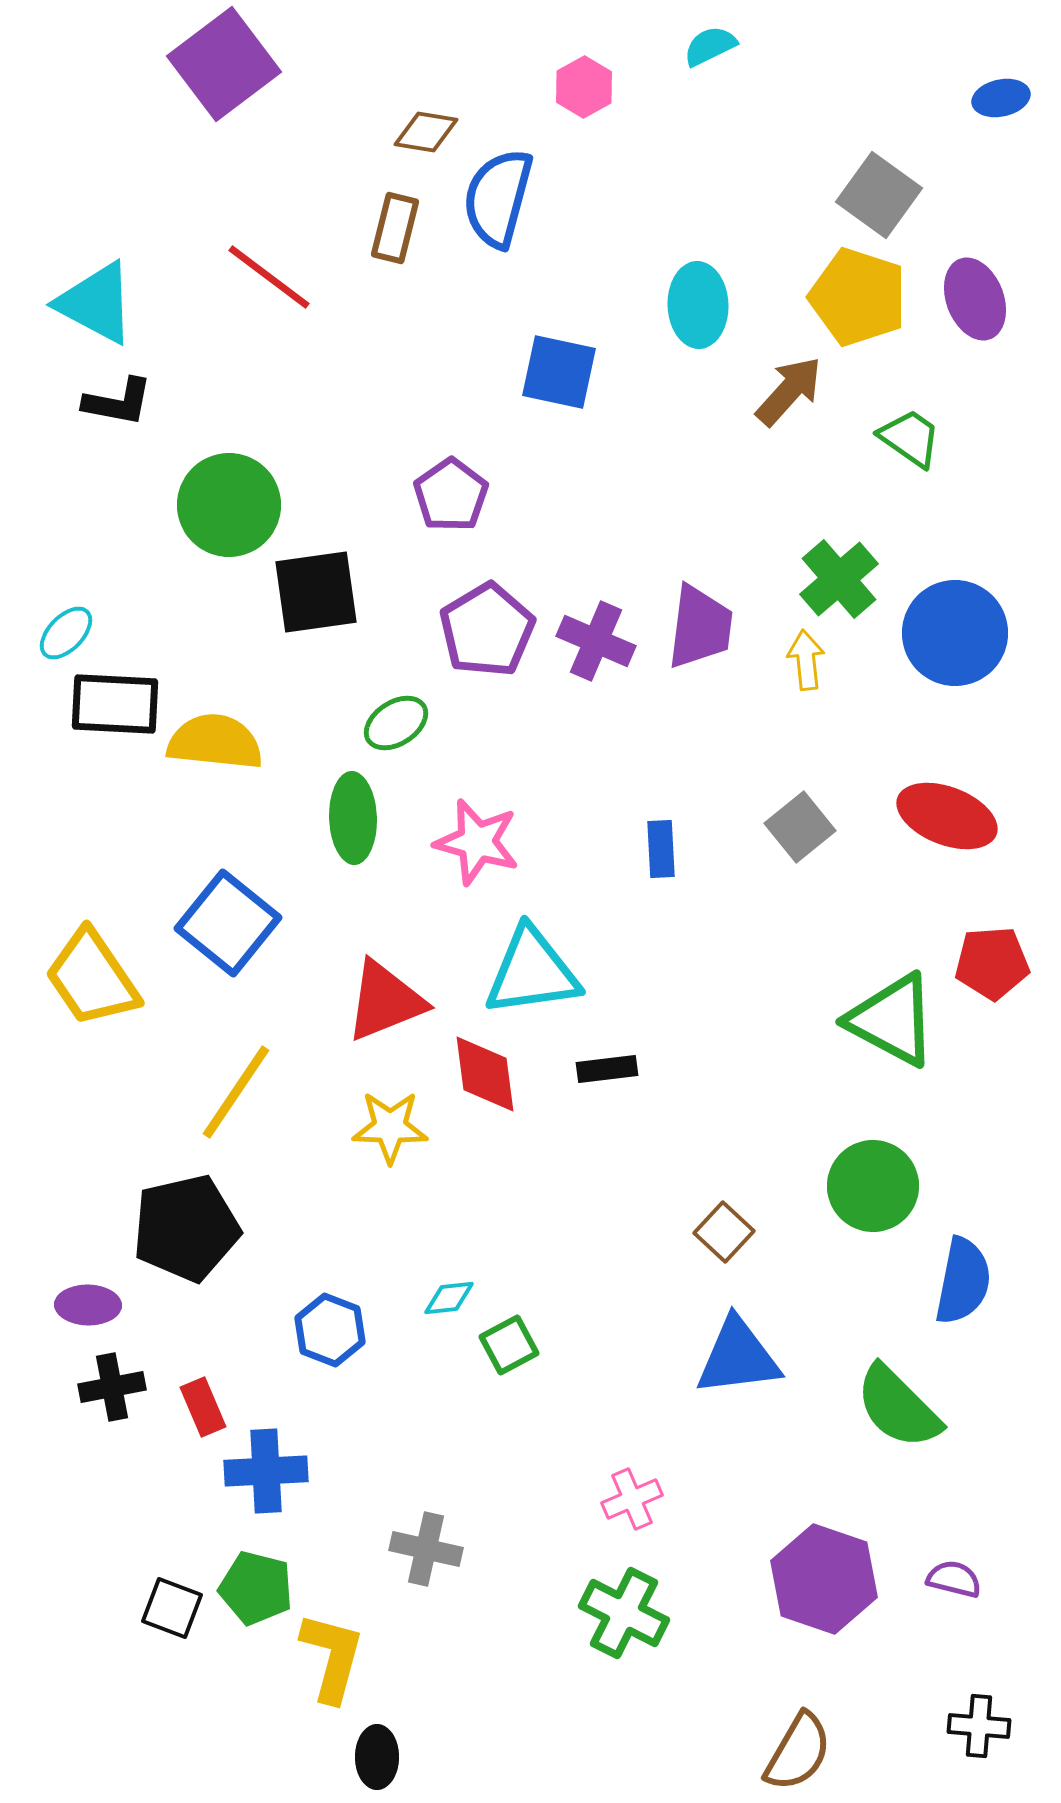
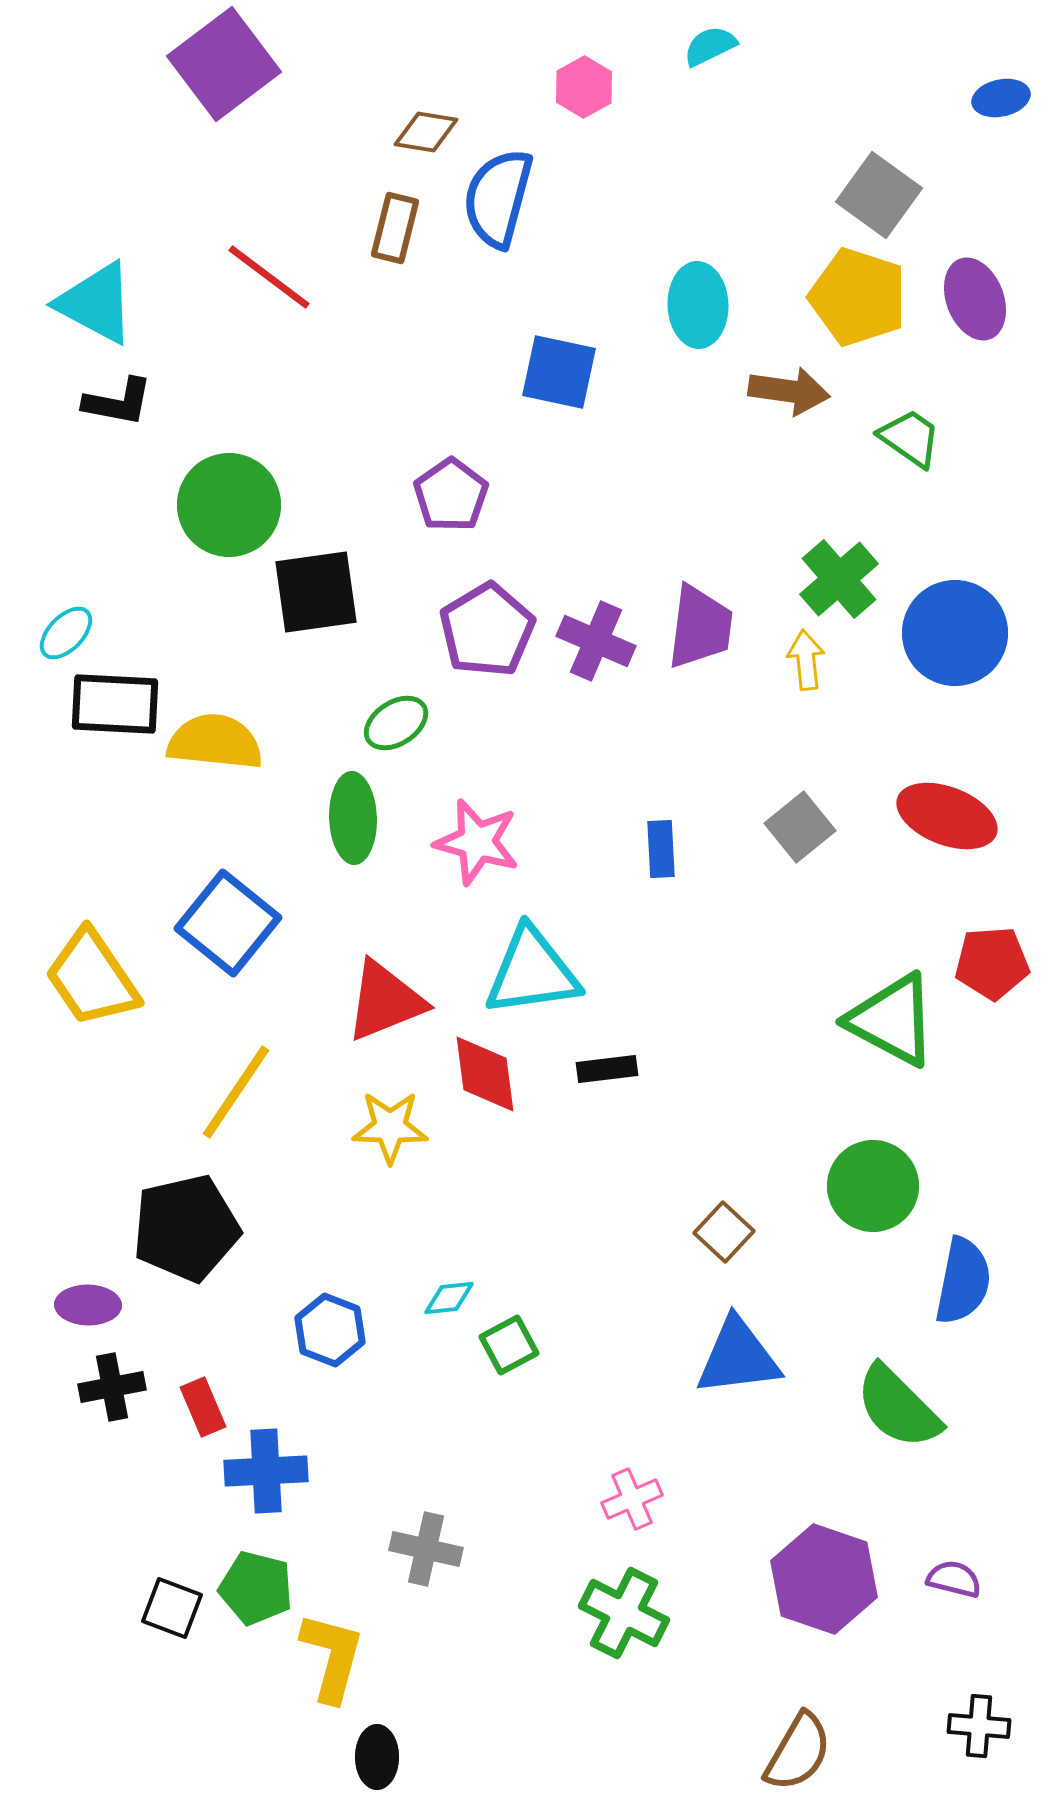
brown arrow at (789, 391): rotated 56 degrees clockwise
